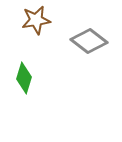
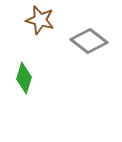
brown star: moved 4 px right; rotated 24 degrees clockwise
